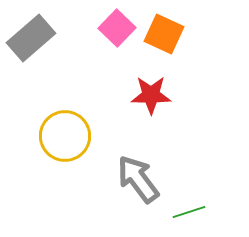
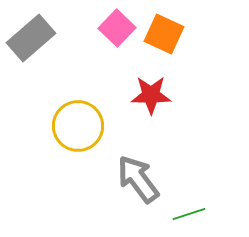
yellow circle: moved 13 px right, 10 px up
green line: moved 2 px down
